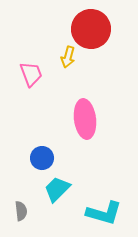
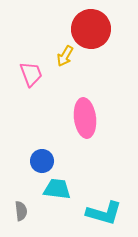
yellow arrow: moved 3 px left, 1 px up; rotated 15 degrees clockwise
pink ellipse: moved 1 px up
blue circle: moved 3 px down
cyan trapezoid: rotated 52 degrees clockwise
